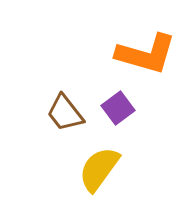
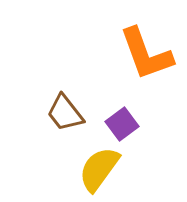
orange L-shape: rotated 54 degrees clockwise
purple square: moved 4 px right, 16 px down
